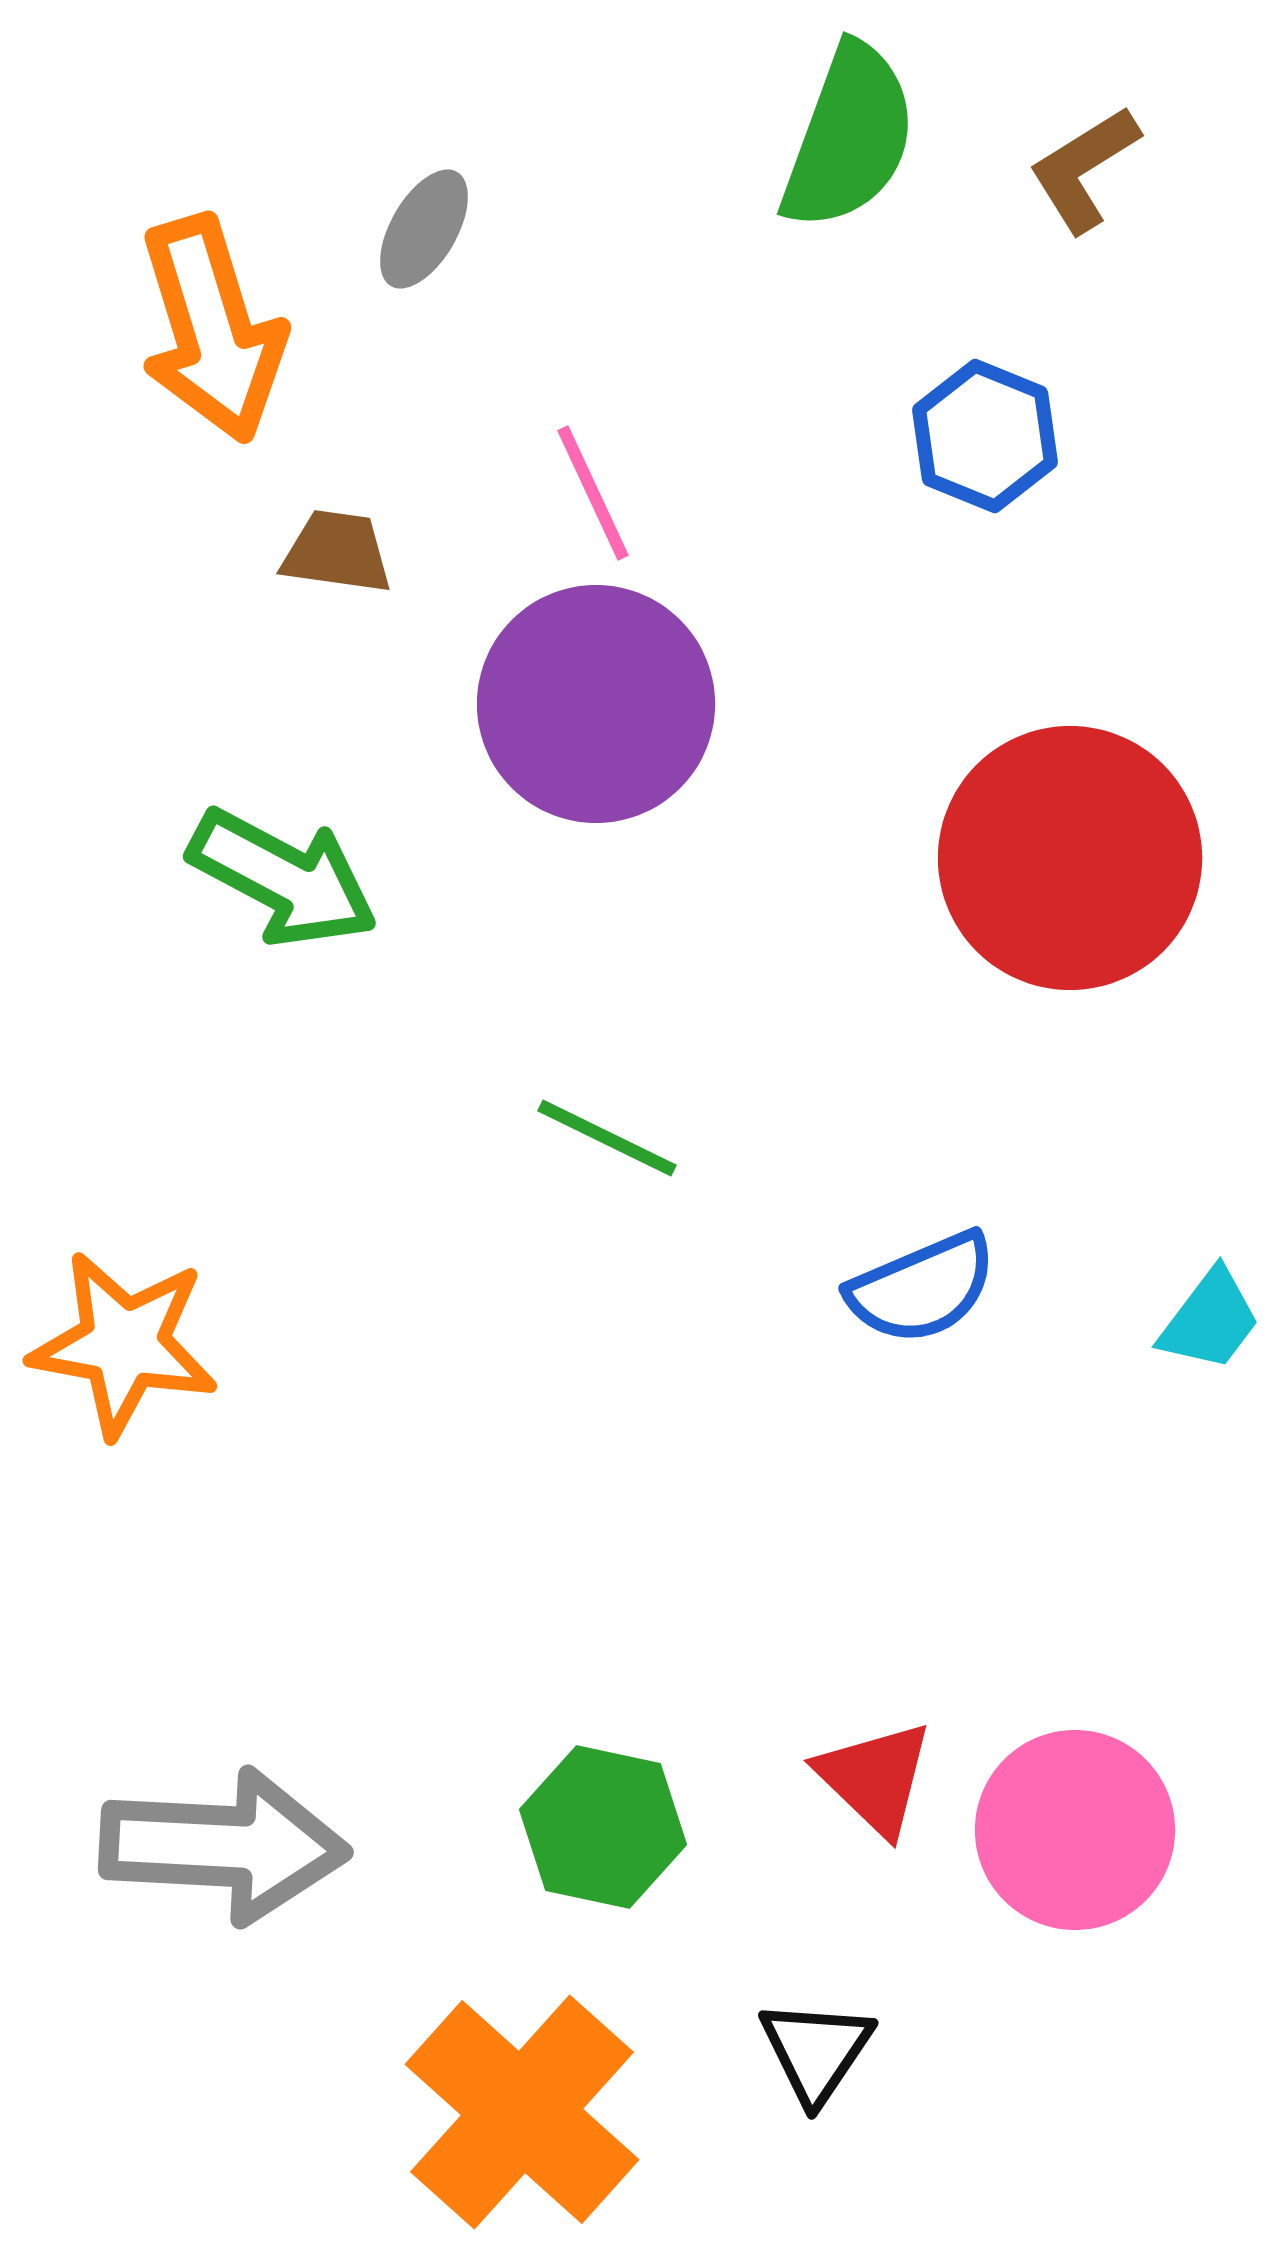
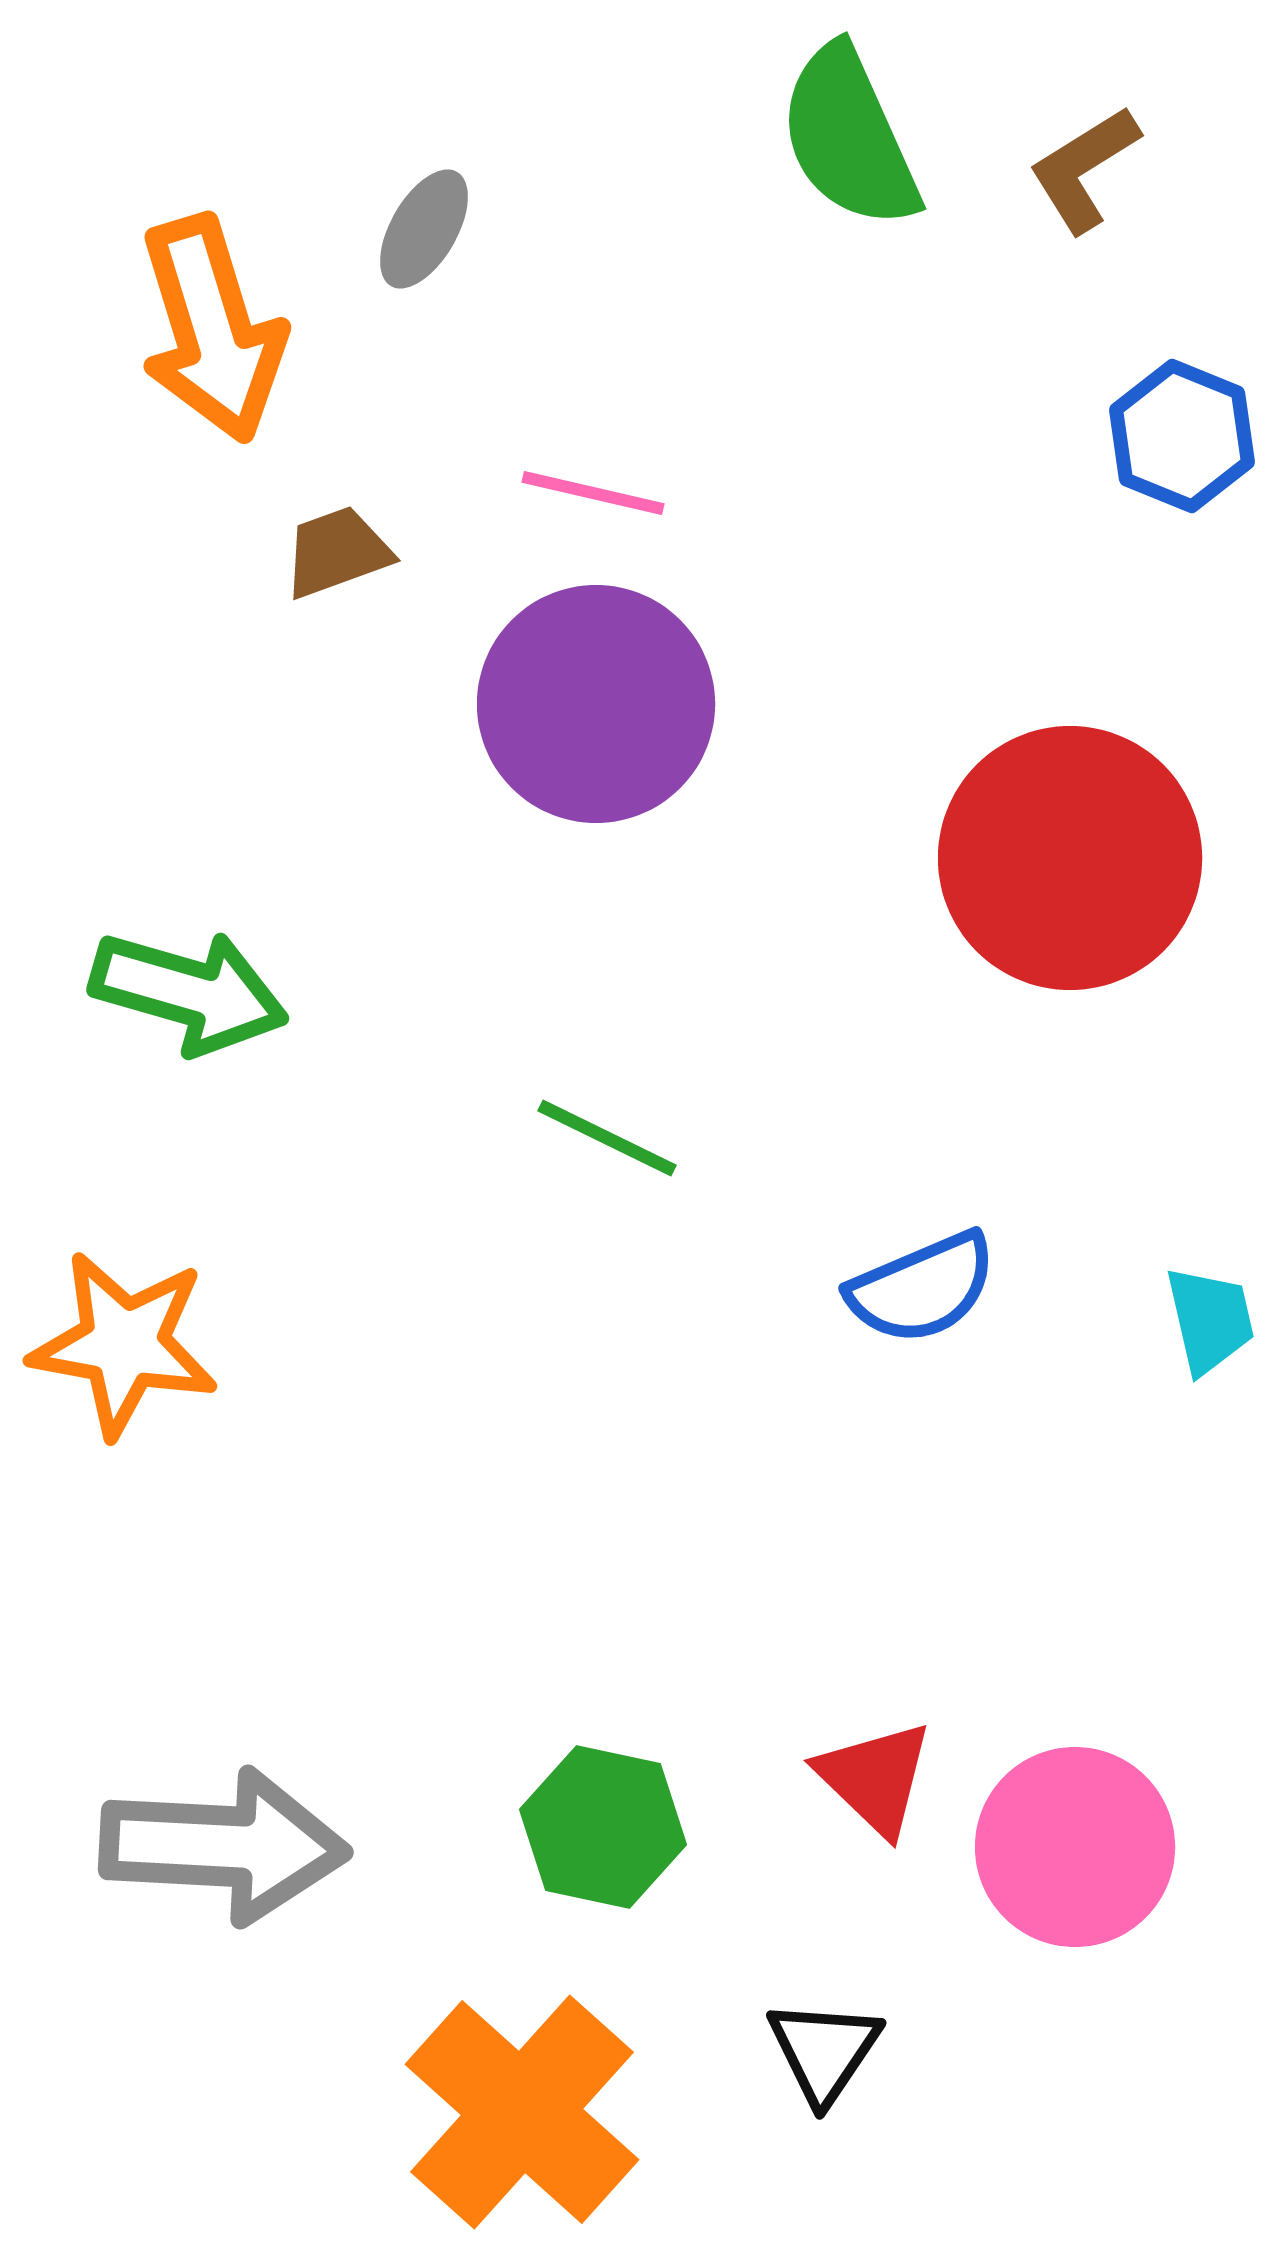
green semicircle: rotated 136 degrees clockwise
blue hexagon: moved 197 px right
pink line: rotated 52 degrees counterclockwise
brown trapezoid: rotated 28 degrees counterclockwise
green arrow: moved 94 px left, 114 px down; rotated 12 degrees counterclockwise
cyan trapezoid: rotated 50 degrees counterclockwise
pink circle: moved 17 px down
black triangle: moved 8 px right
